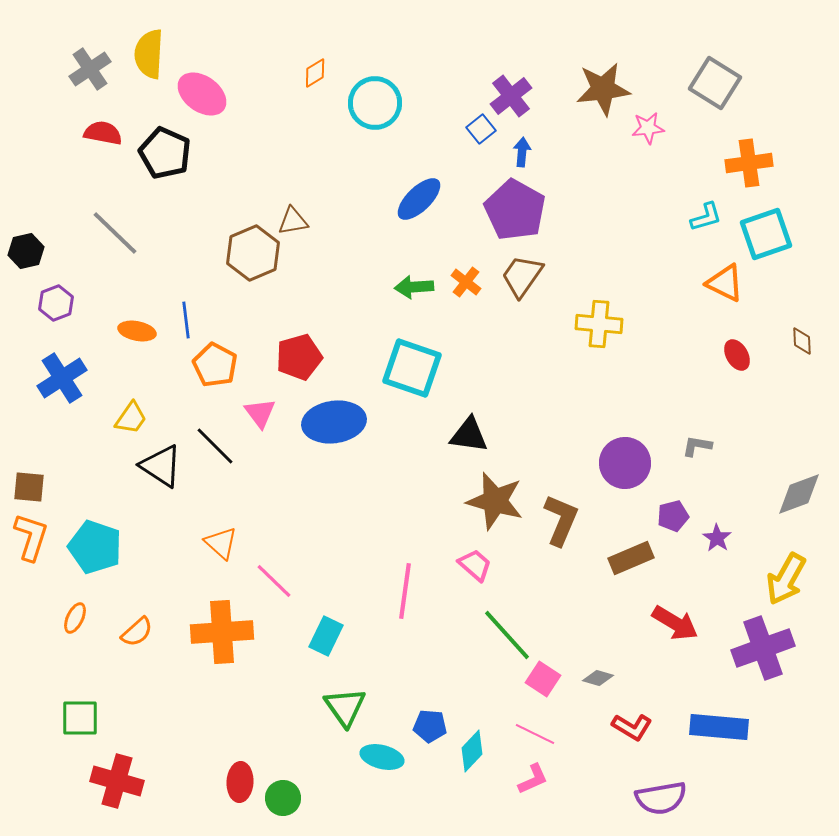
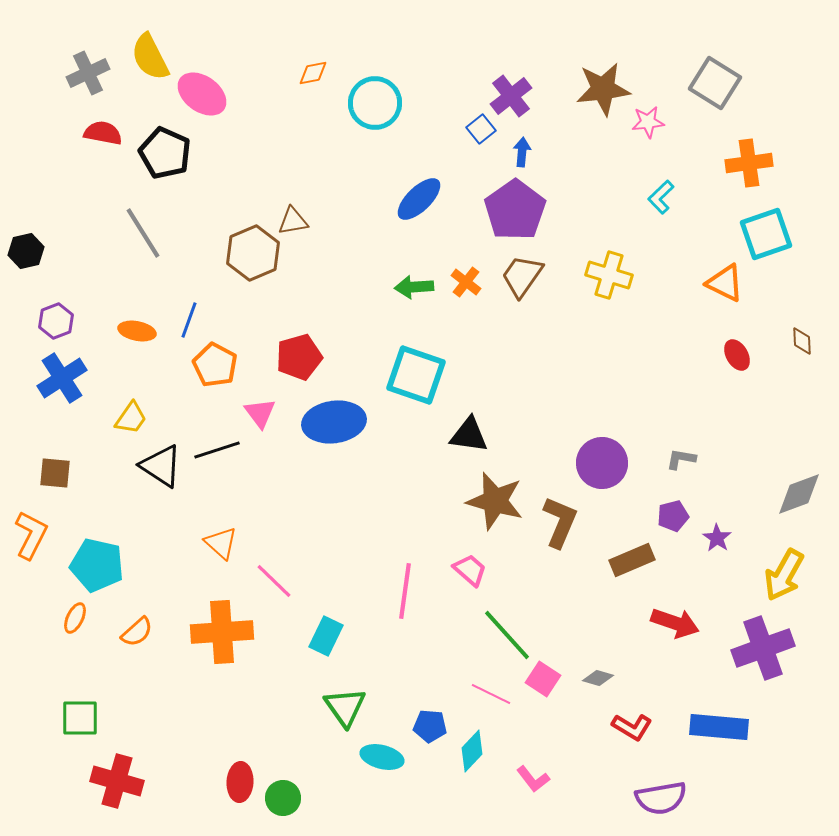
yellow semicircle at (149, 54): moved 1 px right, 3 px down; rotated 30 degrees counterclockwise
gray cross at (90, 69): moved 2 px left, 4 px down; rotated 9 degrees clockwise
orange diamond at (315, 73): moved 2 px left; rotated 20 degrees clockwise
pink star at (648, 128): moved 6 px up
purple pentagon at (515, 210): rotated 8 degrees clockwise
cyan L-shape at (706, 217): moved 45 px left, 20 px up; rotated 152 degrees clockwise
gray line at (115, 233): moved 28 px right; rotated 14 degrees clockwise
purple hexagon at (56, 303): moved 18 px down
blue line at (186, 320): moved 3 px right; rotated 27 degrees clockwise
yellow cross at (599, 324): moved 10 px right, 49 px up; rotated 12 degrees clockwise
cyan square at (412, 368): moved 4 px right, 7 px down
black line at (215, 446): moved 2 px right, 4 px down; rotated 63 degrees counterclockwise
gray L-shape at (697, 446): moved 16 px left, 13 px down
purple circle at (625, 463): moved 23 px left
brown square at (29, 487): moved 26 px right, 14 px up
brown L-shape at (561, 520): moved 1 px left, 2 px down
orange L-shape at (31, 537): moved 2 px up; rotated 9 degrees clockwise
cyan pentagon at (95, 547): moved 2 px right, 18 px down; rotated 6 degrees counterclockwise
brown rectangle at (631, 558): moved 1 px right, 2 px down
pink trapezoid at (475, 565): moved 5 px left, 5 px down
yellow arrow at (786, 579): moved 2 px left, 4 px up
red arrow at (675, 623): rotated 12 degrees counterclockwise
pink line at (535, 734): moved 44 px left, 40 px up
pink L-shape at (533, 779): rotated 76 degrees clockwise
